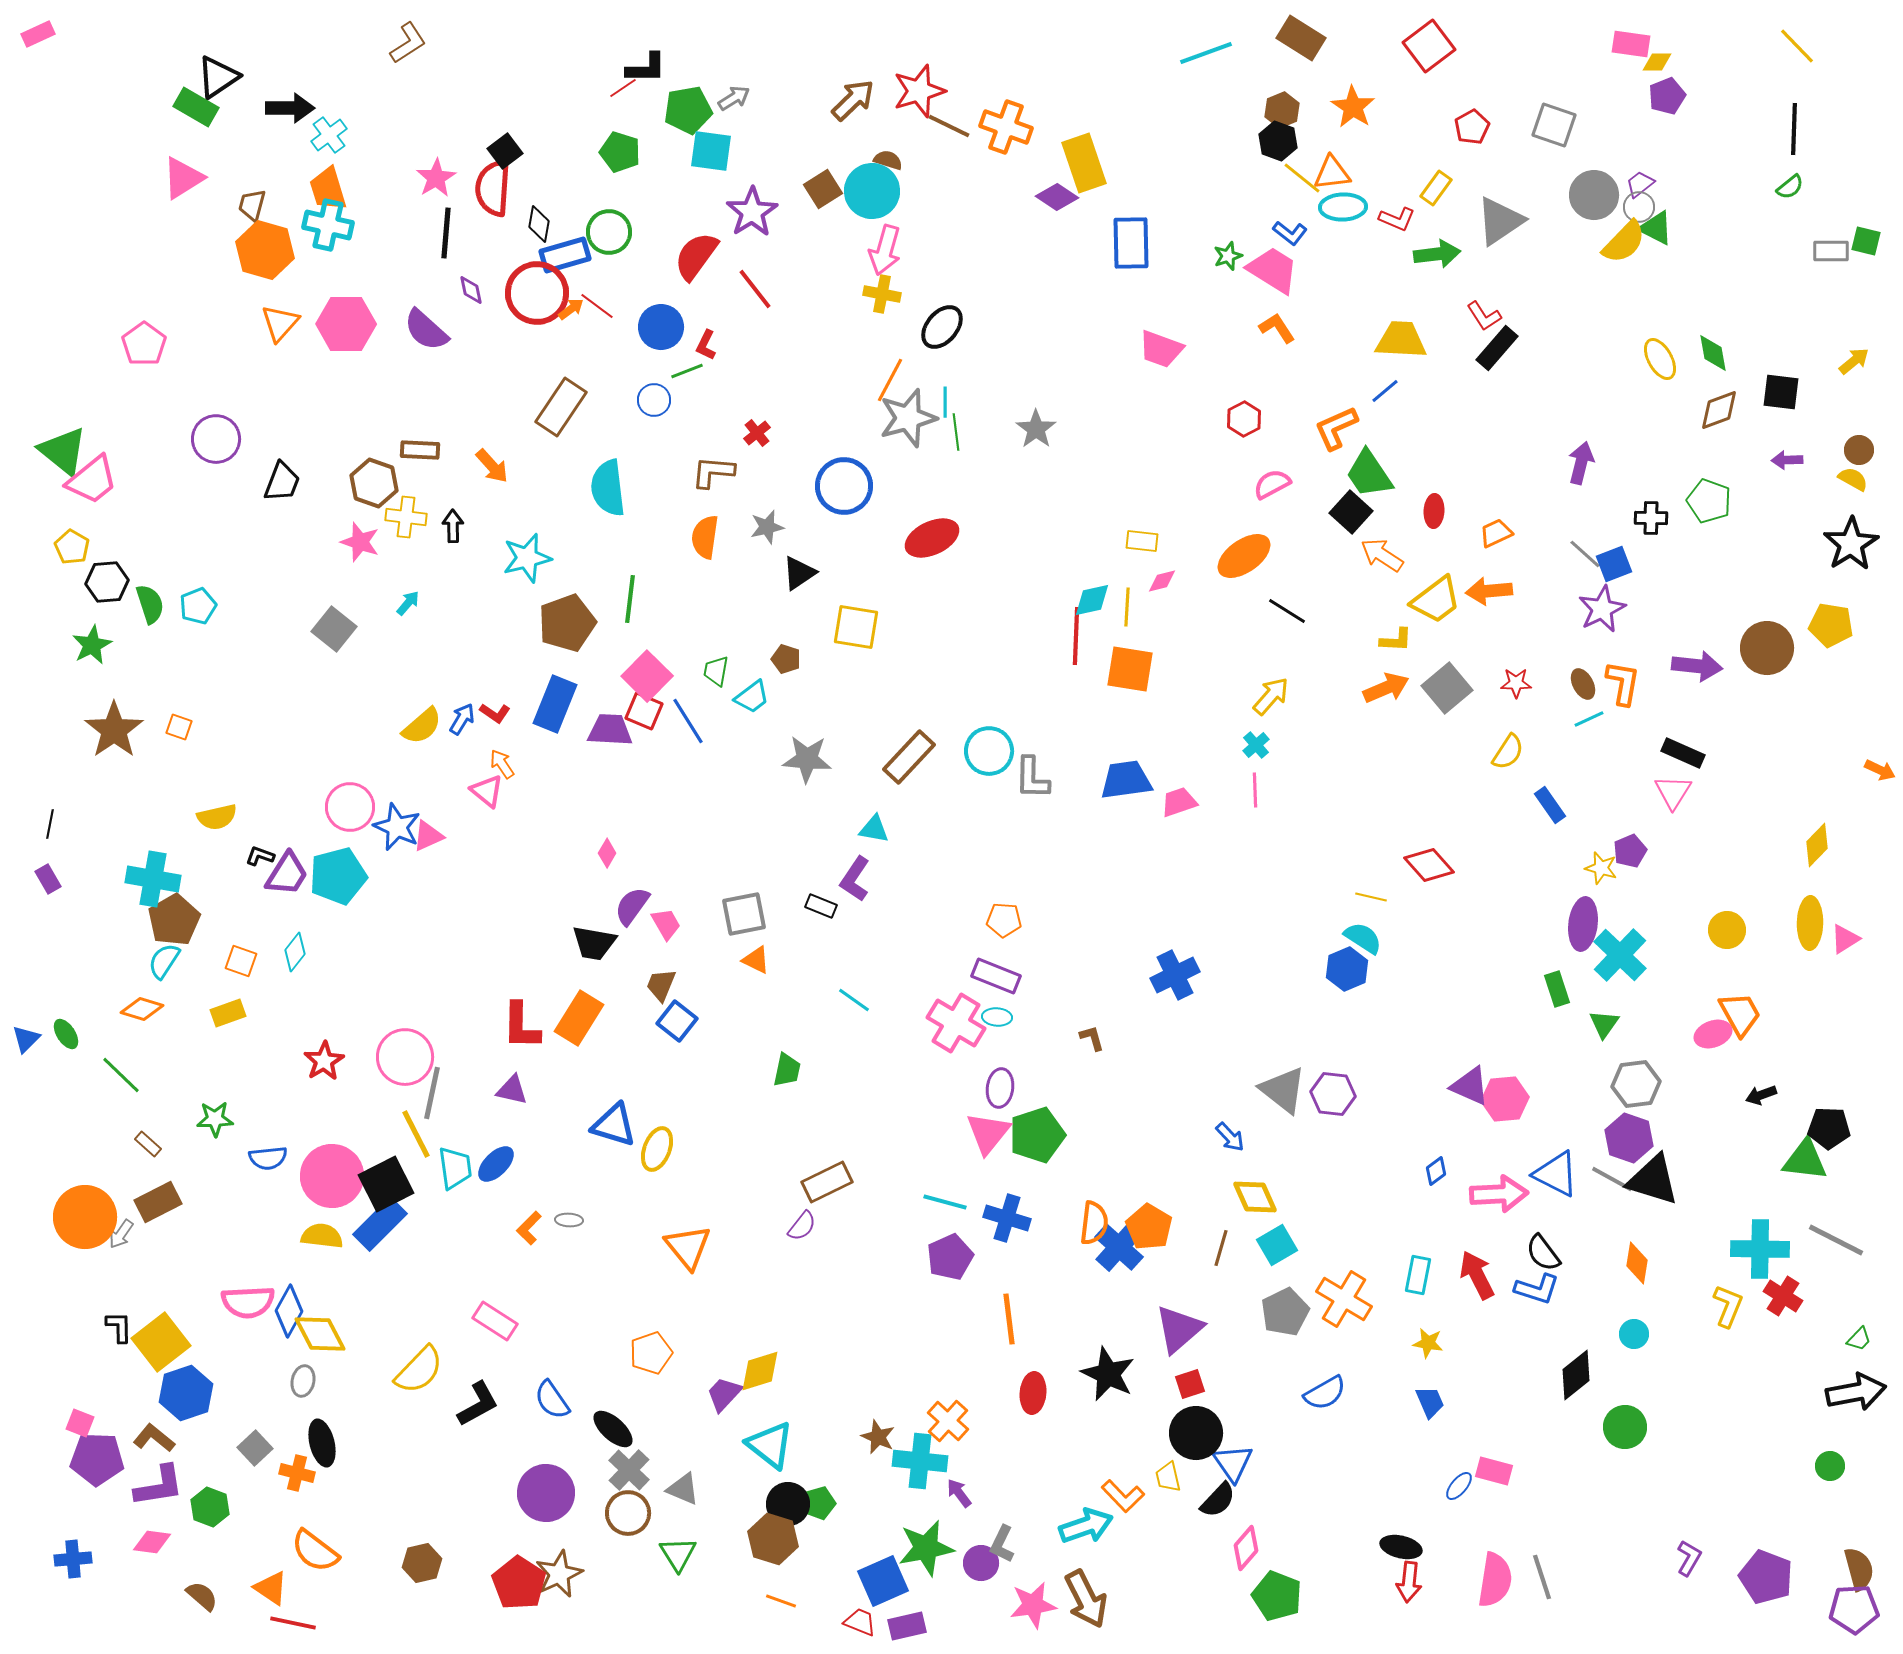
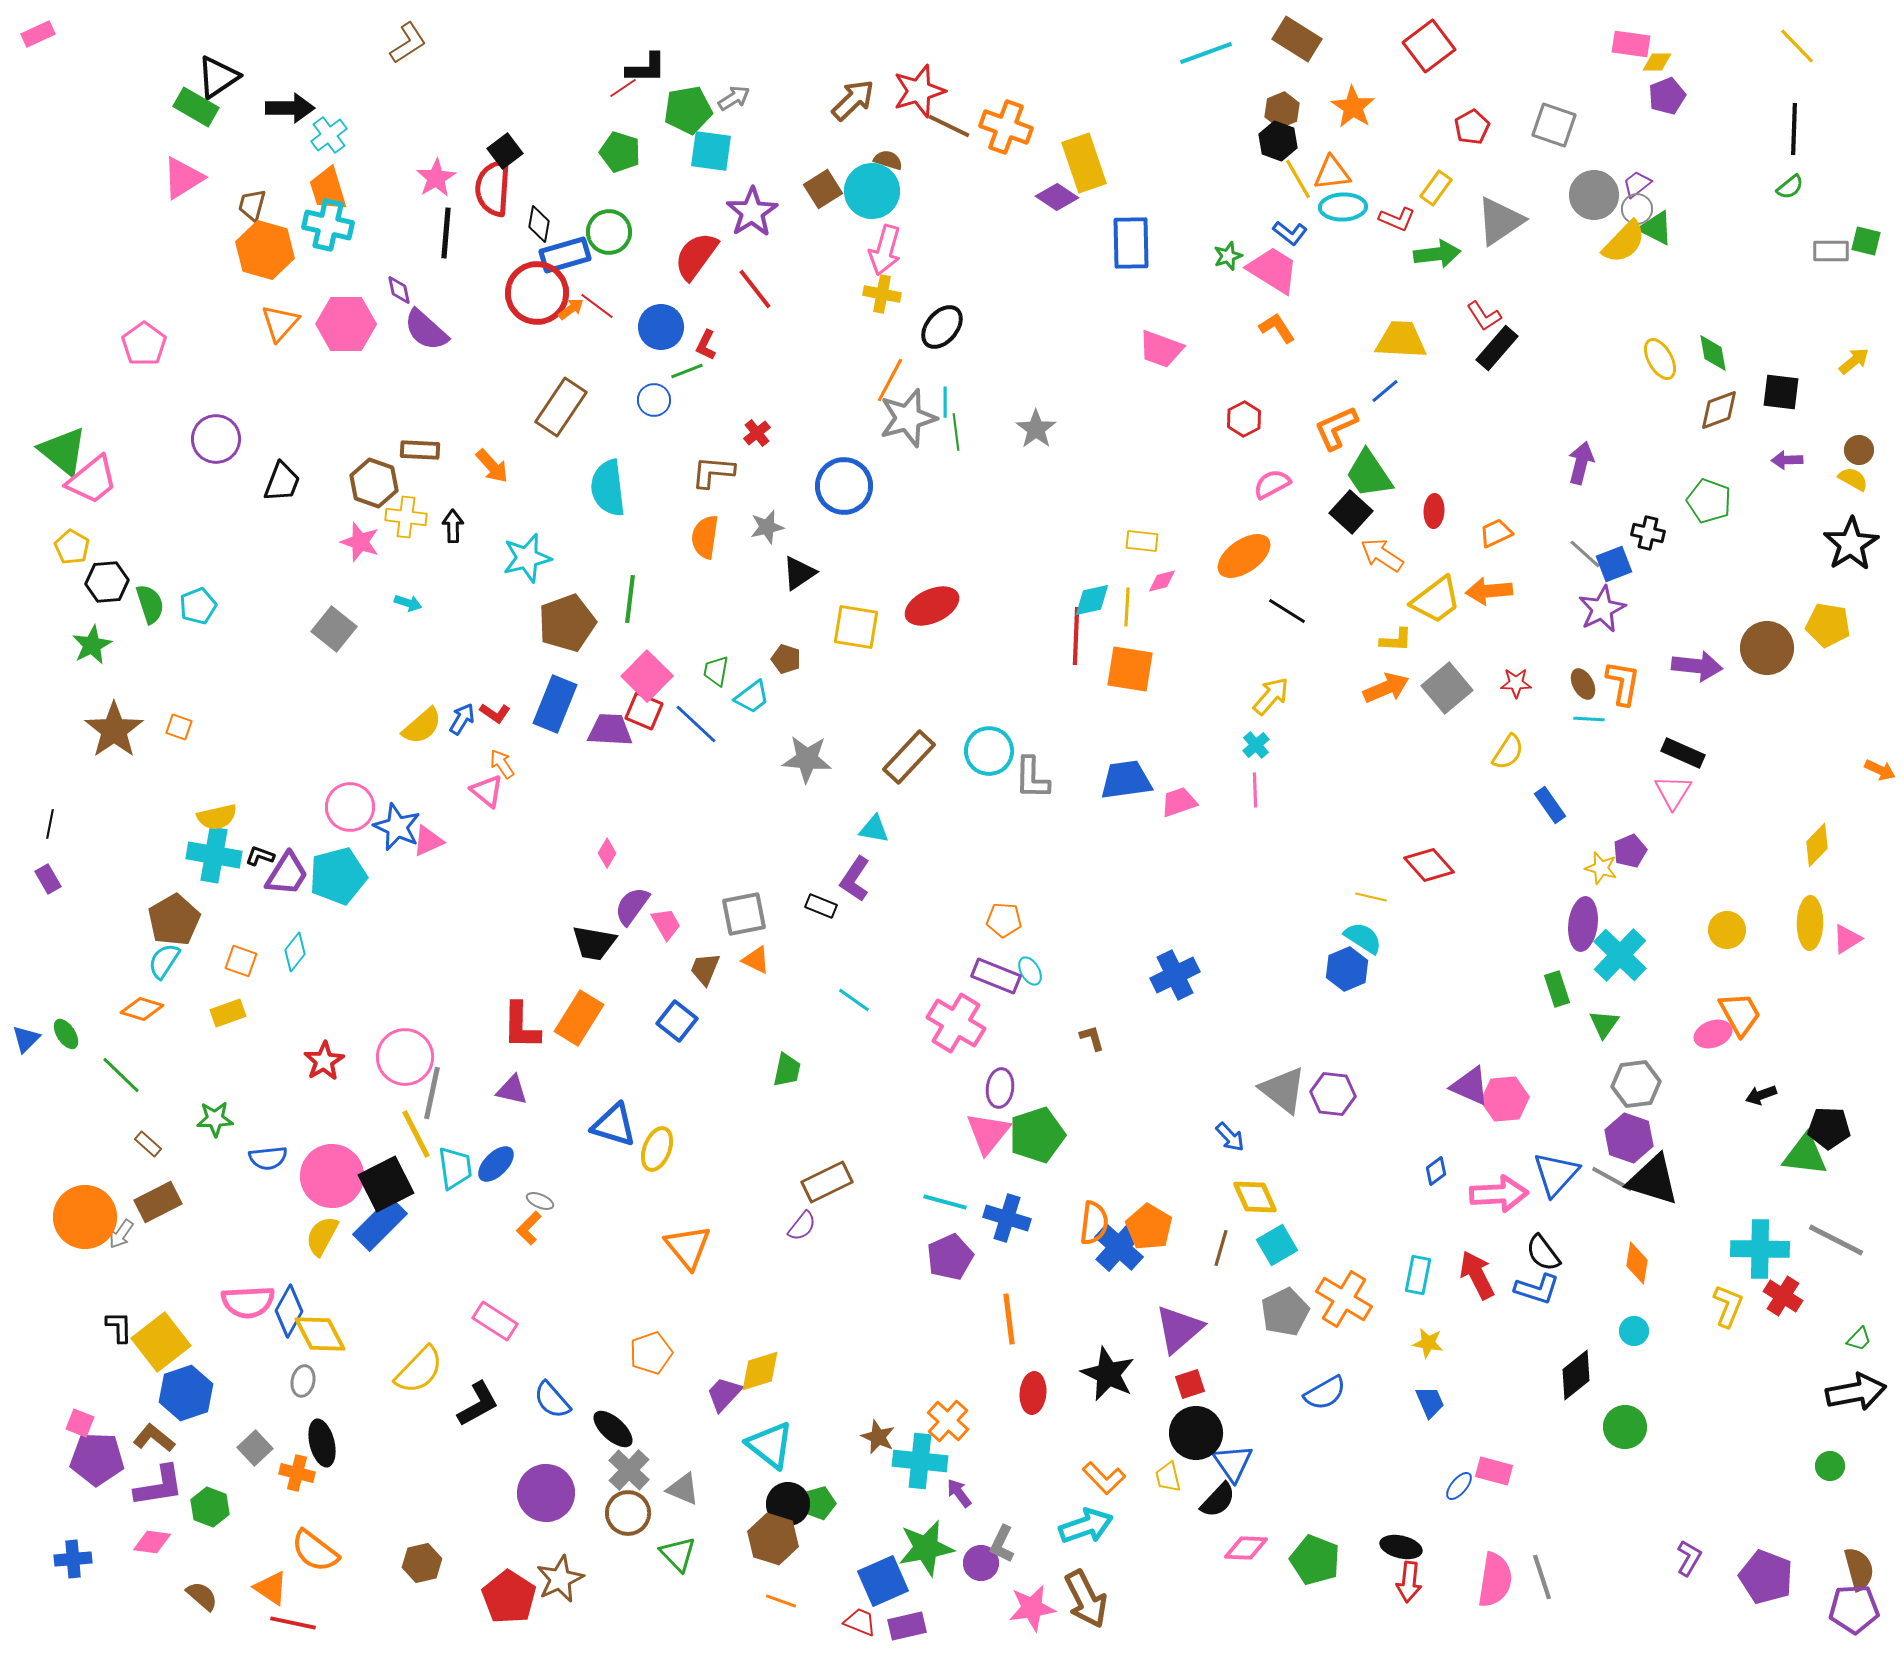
brown rectangle at (1301, 38): moved 4 px left, 1 px down
yellow line at (1302, 178): moved 4 px left, 1 px down; rotated 21 degrees clockwise
purple trapezoid at (1640, 184): moved 3 px left
gray circle at (1639, 207): moved 2 px left, 2 px down
purple diamond at (471, 290): moved 72 px left
black cross at (1651, 518): moved 3 px left, 15 px down; rotated 12 degrees clockwise
red ellipse at (932, 538): moved 68 px down
cyan arrow at (408, 603): rotated 68 degrees clockwise
yellow pentagon at (1831, 625): moved 3 px left
cyan line at (1589, 719): rotated 28 degrees clockwise
blue line at (688, 721): moved 8 px right, 3 px down; rotated 15 degrees counterclockwise
pink triangle at (428, 836): moved 5 px down
cyan cross at (153, 879): moved 61 px right, 24 px up
pink triangle at (1845, 939): moved 2 px right
brown trapezoid at (661, 985): moved 44 px right, 16 px up
cyan ellipse at (997, 1017): moved 33 px right, 46 px up; rotated 56 degrees clockwise
green triangle at (1805, 1160): moved 5 px up
blue triangle at (1556, 1174): rotated 45 degrees clockwise
gray ellipse at (569, 1220): moved 29 px left, 19 px up; rotated 20 degrees clockwise
yellow semicircle at (322, 1236): rotated 69 degrees counterclockwise
cyan circle at (1634, 1334): moved 3 px up
blue semicircle at (552, 1400): rotated 6 degrees counterclockwise
orange L-shape at (1123, 1496): moved 19 px left, 18 px up
pink diamond at (1246, 1548): rotated 51 degrees clockwise
green triangle at (678, 1554): rotated 12 degrees counterclockwise
brown star at (559, 1574): moved 1 px right, 5 px down
red pentagon at (519, 1583): moved 10 px left, 14 px down
green pentagon at (1277, 1596): moved 38 px right, 36 px up
pink star at (1033, 1605): moved 1 px left, 3 px down
